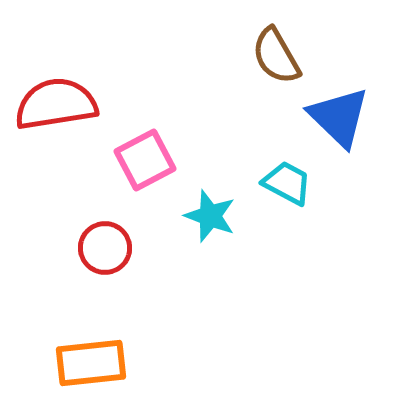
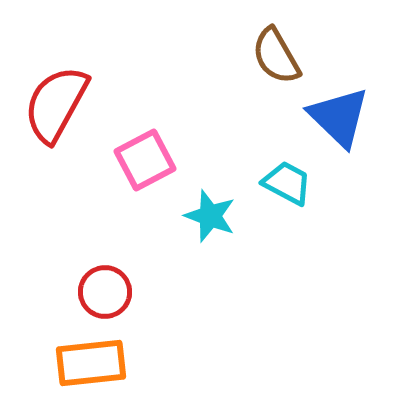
red semicircle: rotated 52 degrees counterclockwise
red circle: moved 44 px down
